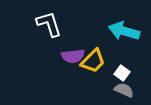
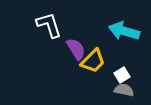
white L-shape: moved 1 px down
purple semicircle: moved 3 px right, 7 px up; rotated 115 degrees counterclockwise
white square: moved 2 px down; rotated 21 degrees clockwise
gray semicircle: rotated 12 degrees counterclockwise
